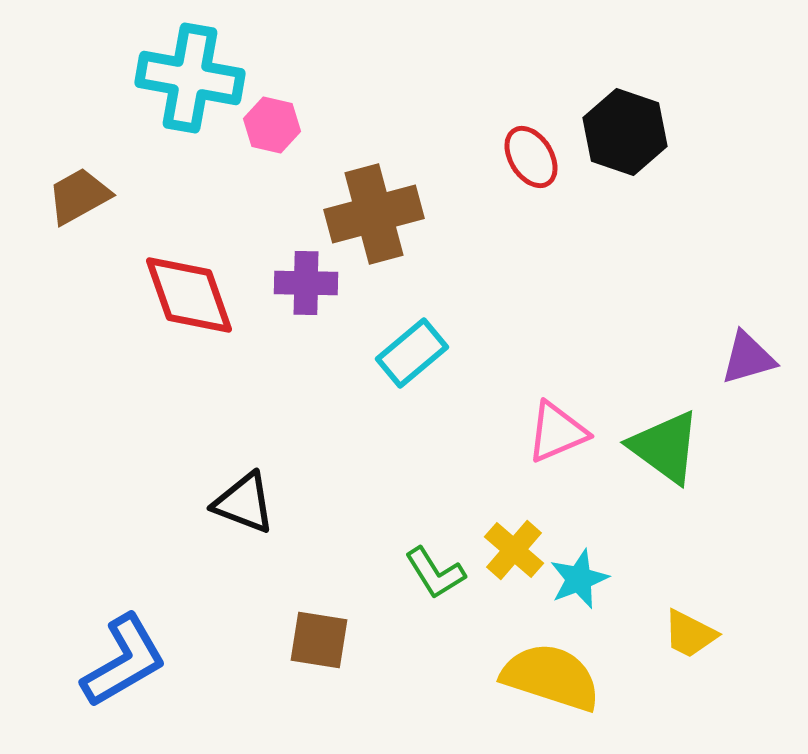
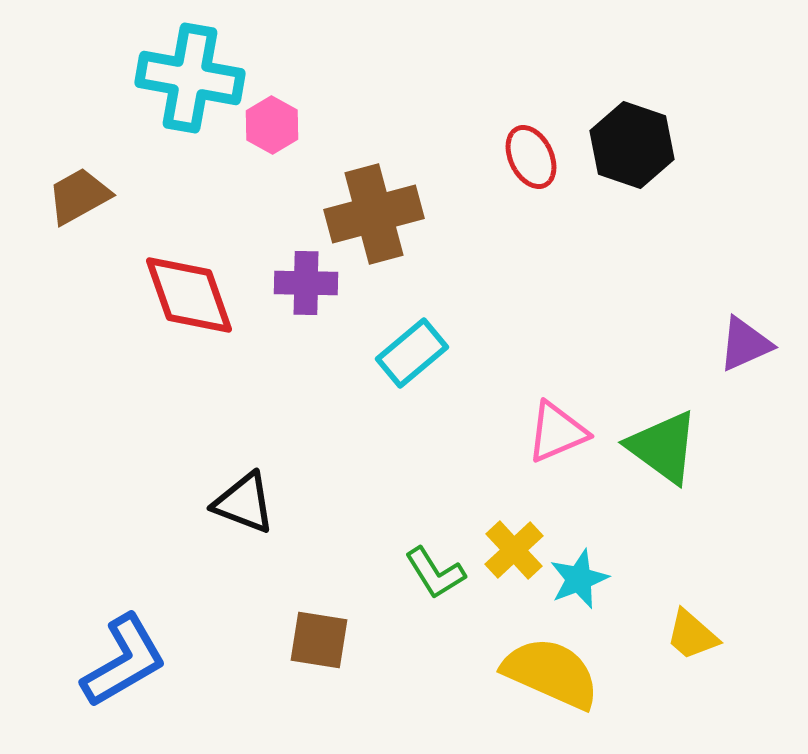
pink hexagon: rotated 16 degrees clockwise
black hexagon: moved 7 px right, 13 px down
red ellipse: rotated 6 degrees clockwise
purple triangle: moved 3 px left, 14 px up; rotated 8 degrees counterclockwise
green triangle: moved 2 px left
yellow cross: rotated 6 degrees clockwise
yellow trapezoid: moved 2 px right, 1 px down; rotated 14 degrees clockwise
yellow semicircle: moved 4 px up; rotated 6 degrees clockwise
